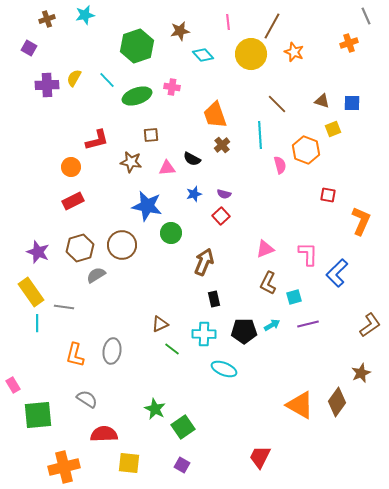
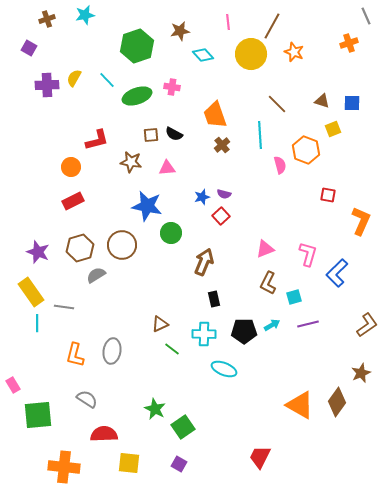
black semicircle at (192, 159): moved 18 px left, 25 px up
blue star at (194, 194): moved 8 px right, 3 px down
pink L-shape at (308, 254): rotated 15 degrees clockwise
brown L-shape at (370, 325): moved 3 px left
purple square at (182, 465): moved 3 px left, 1 px up
orange cross at (64, 467): rotated 20 degrees clockwise
